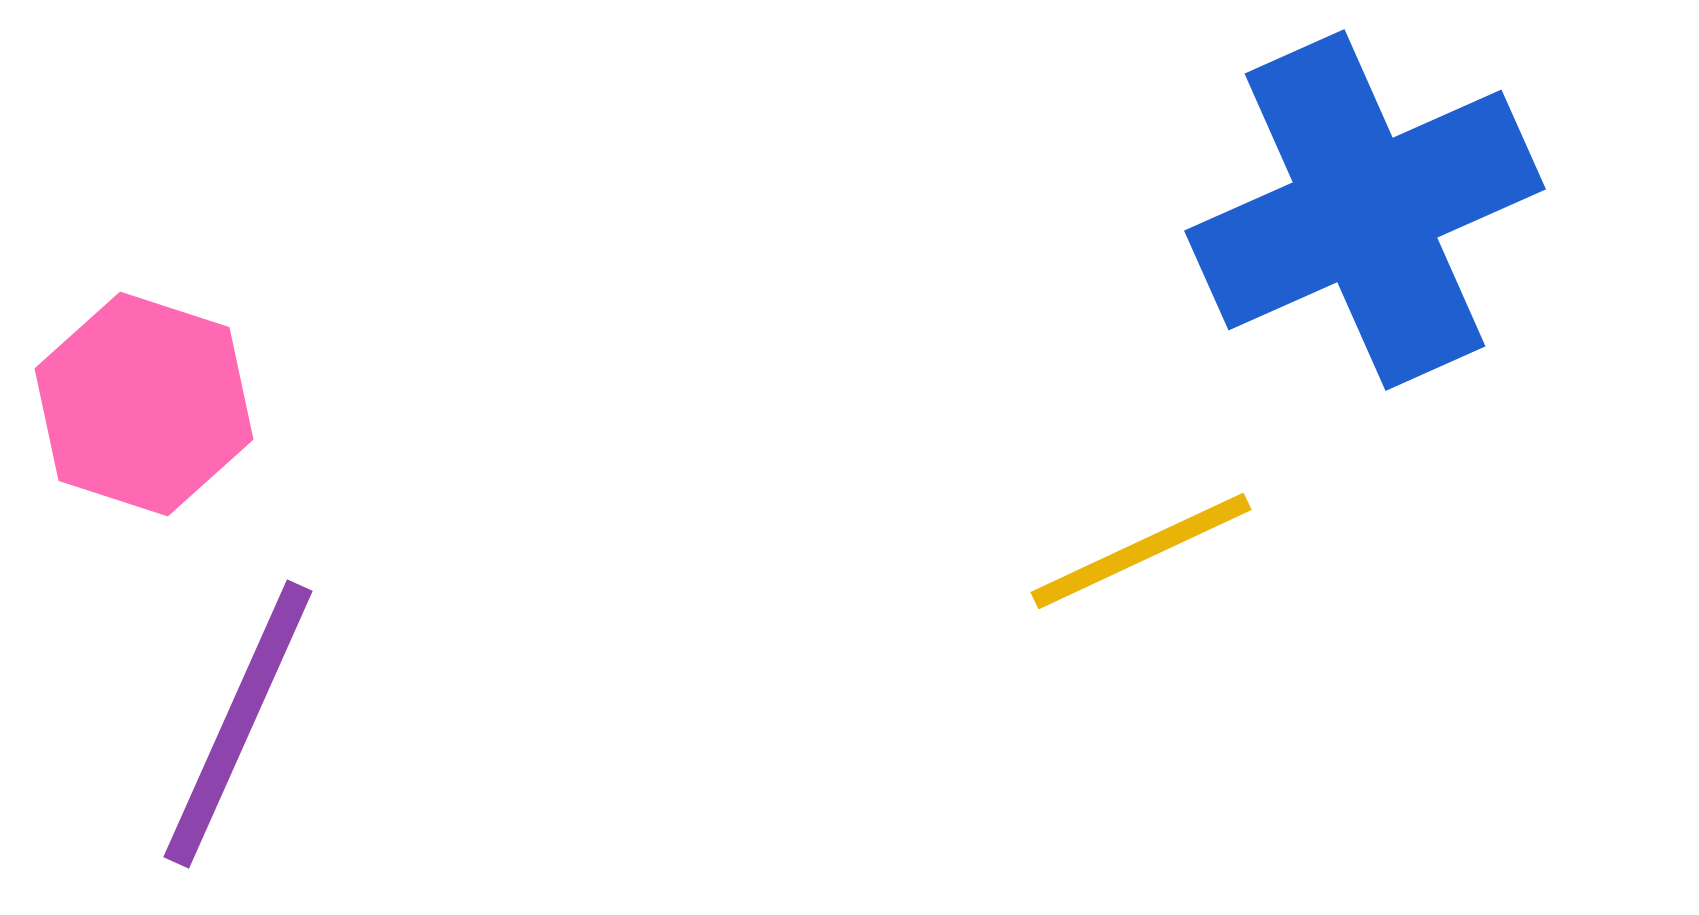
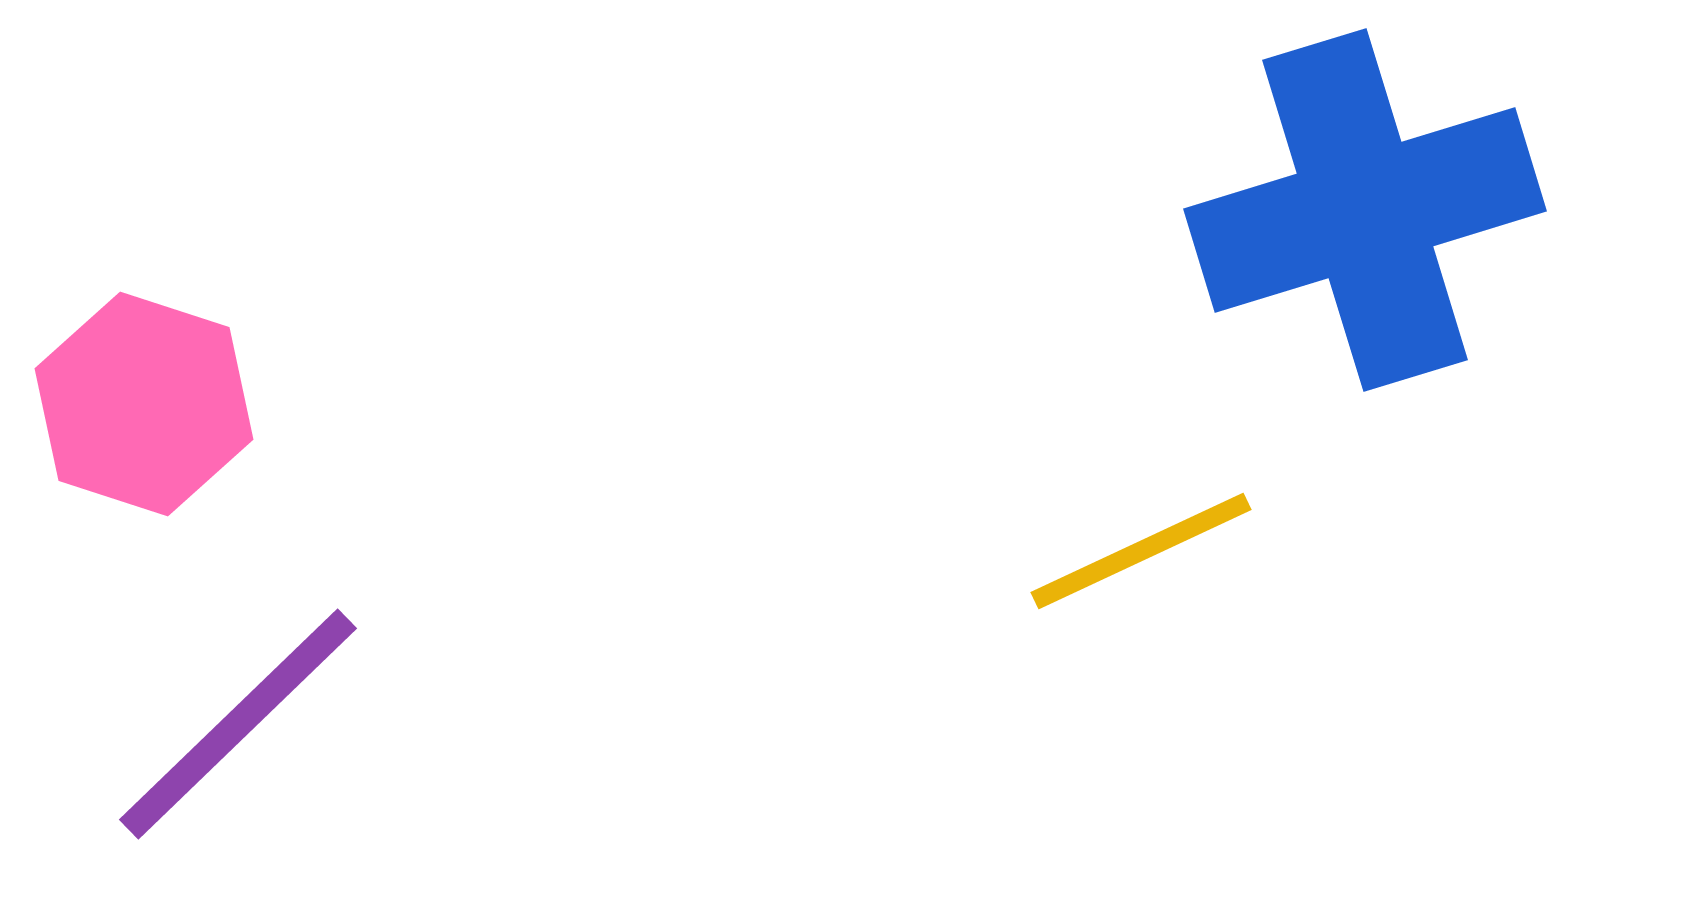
blue cross: rotated 7 degrees clockwise
purple line: rotated 22 degrees clockwise
